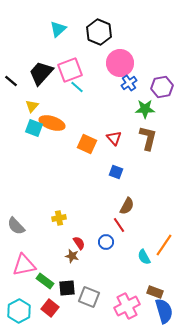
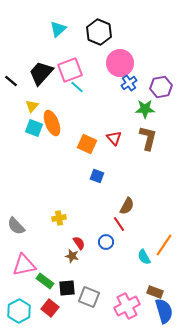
purple hexagon: moved 1 px left
orange ellipse: rotated 50 degrees clockwise
blue square: moved 19 px left, 4 px down
red line: moved 1 px up
